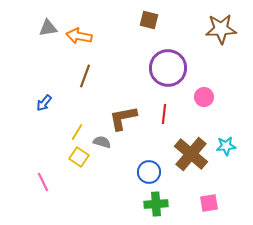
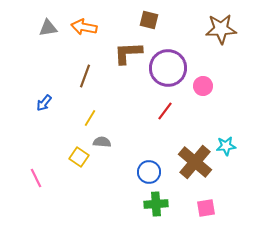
orange arrow: moved 5 px right, 9 px up
pink circle: moved 1 px left, 11 px up
red line: moved 1 px right, 3 px up; rotated 30 degrees clockwise
brown L-shape: moved 5 px right, 65 px up; rotated 8 degrees clockwise
yellow line: moved 13 px right, 14 px up
gray semicircle: rotated 12 degrees counterclockwise
brown cross: moved 4 px right, 8 px down
pink line: moved 7 px left, 4 px up
pink square: moved 3 px left, 5 px down
